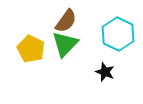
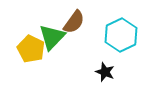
brown semicircle: moved 8 px right, 1 px down
cyan hexagon: moved 3 px right, 1 px down; rotated 8 degrees clockwise
green triangle: moved 13 px left, 7 px up
